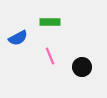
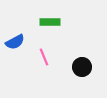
blue semicircle: moved 3 px left, 4 px down
pink line: moved 6 px left, 1 px down
